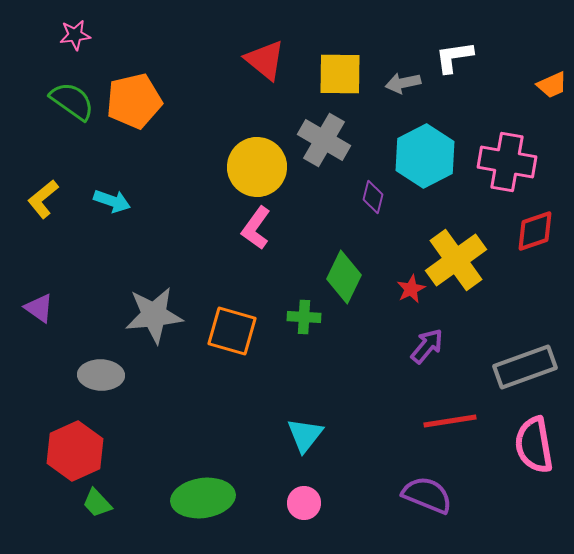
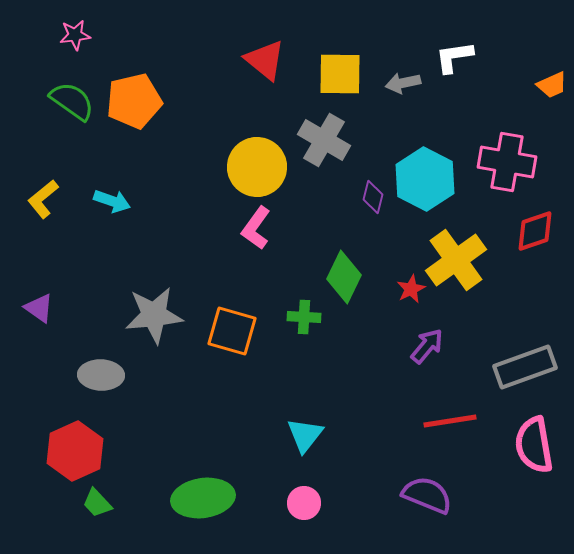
cyan hexagon: moved 23 px down; rotated 6 degrees counterclockwise
